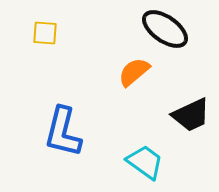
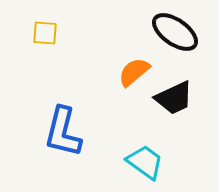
black ellipse: moved 10 px right, 3 px down
black trapezoid: moved 17 px left, 17 px up
